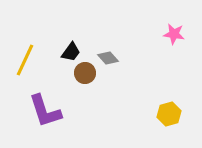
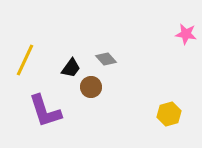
pink star: moved 12 px right
black trapezoid: moved 16 px down
gray diamond: moved 2 px left, 1 px down
brown circle: moved 6 px right, 14 px down
